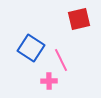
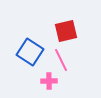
red square: moved 13 px left, 12 px down
blue square: moved 1 px left, 4 px down
